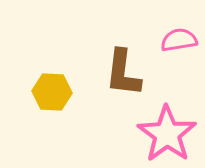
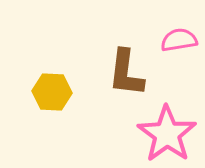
brown L-shape: moved 3 px right
